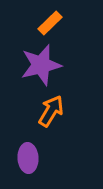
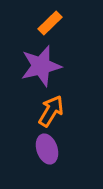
purple star: moved 1 px down
purple ellipse: moved 19 px right, 9 px up; rotated 16 degrees counterclockwise
